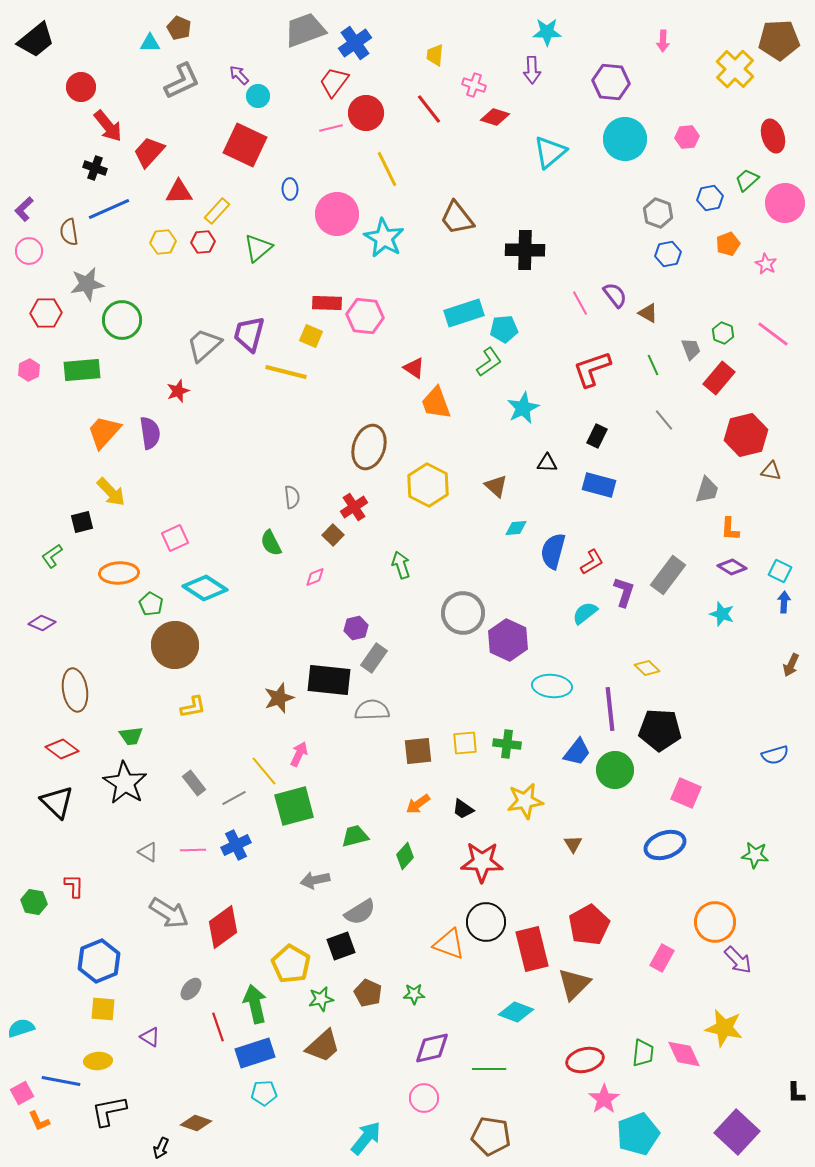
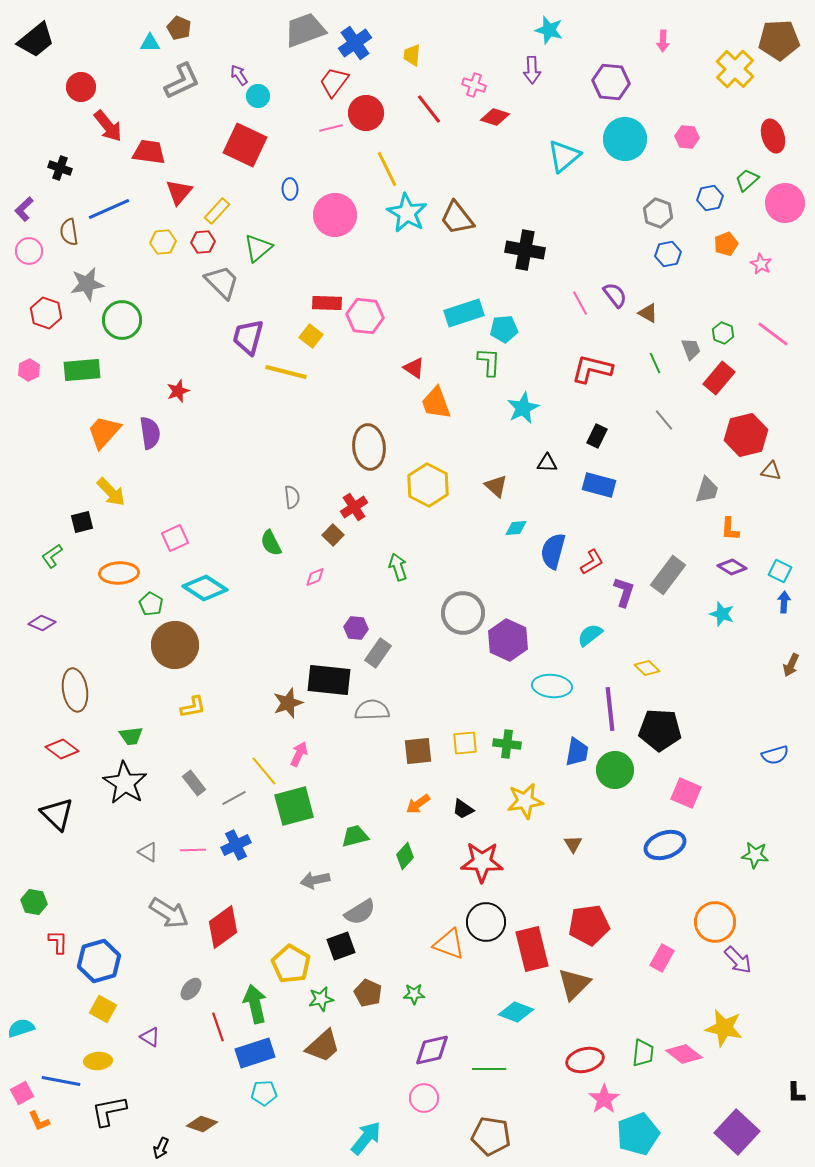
cyan star at (547, 32): moved 2 px right, 2 px up; rotated 16 degrees clockwise
yellow trapezoid at (435, 55): moved 23 px left
purple arrow at (239, 75): rotated 10 degrees clockwise
pink hexagon at (687, 137): rotated 10 degrees clockwise
red trapezoid at (149, 152): rotated 56 degrees clockwise
cyan triangle at (550, 152): moved 14 px right, 4 px down
black cross at (95, 168): moved 35 px left
red triangle at (179, 192): rotated 48 degrees counterclockwise
pink circle at (337, 214): moved 2 px left, 1 px down
cyan star at (384, 238): moved 23 px right, 25 px up
orange pentagon at (728, 244): moved 2 px left
black cross at (525, 250): rotated 9 degrees clockwise
pink star at (766, 264): moved 5 px left
red hexagon at (46, 313): rotated 20 degrees clockwise
purple trapezoid at (249, 334): moved 1 px left, 3 px down
yellow square at (311, 336): rotated 15 degrees clockwise
gray trapezoid at (204, 345): moved 18 px right, 63 px up; rotated 87 degrees clockwise
green L-shape at (489, 362): rotated 52 degrees counterclockwise
green line at (653, 365): moved 2 px right, 2 px up
red L-shape at (592, 369): rotated 33 degrees clockwise
brown ellipse at (369, 447): rotated 24 degrees counterclockwise
green arrow at (401, 565): moved 3 px left, 2 px down
cyan semicircle at (585, 613): moved 5 px right, 22 px down
purple hexagon at (356, 628): rotated 20 degrees clockwise
gray rectangle at (374, 658): moved 4 px right, 5 px up
brown star at (279, 698): moved 9 px right, 5 px down
blue trapezoid at (577, 752): rotated 28 degrees counterclockwise
black triangle at (57, 802): moved 12 px down
red L-shape at (74, 886): moved 16 px left, 56 px down
red pentagon at (589, 925): rotated 21 degrees clockwise
blue hexagon at (99, 961): rotated 6 degrees clockwise
yellow square at (103, 1009): rotated 24 degrees clockwise
purple diamond at (432, 1048): moved 2 px down
pink diamond at (684, 1054): rotated 27 degrees counterclockwise
brown diamond at (196, 1123): moved 6 px right, 1 px down
